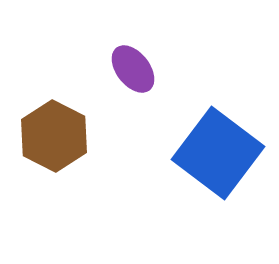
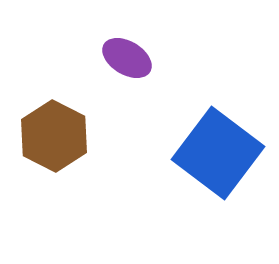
purple ellipse: moved 6 px left, 11 px up; rotated 21 degrees counterclockwise
